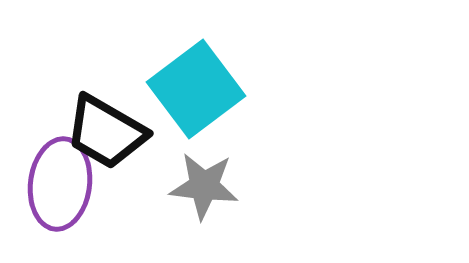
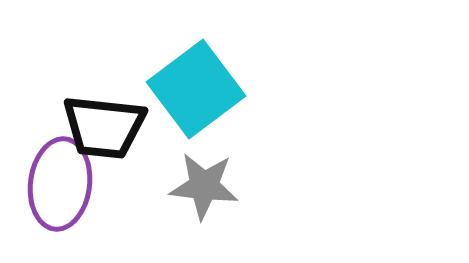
black trapezoid: moved 2 px left, 5 px up; rotated 24 degrees counterclockwise
